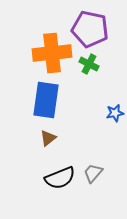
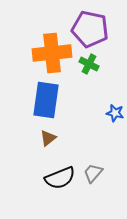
blue star: rotated 24 degrees clockwise
